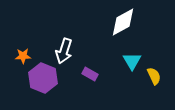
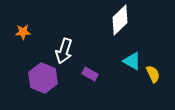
white diamond: moved 3 px left, 2 px up; rotated 16 degrees counterclockwise
orange star: moved 24 px up
cyan triangle: rotated 30 degrees counterclockwise
yellow semicircle: moved 1 px left, 2 px up
